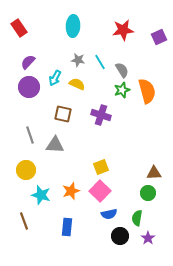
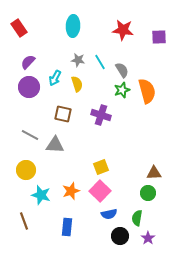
red star: rotated 15 degrees clockwise
purple square: rotated 21 degrees clockwise
yellow semicircle: rotated 49 degrees clockwise
gray line: rotated 42 degrees counterclockwise
